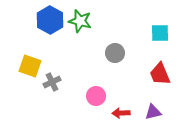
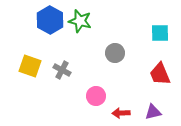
gray cross: moved 10 px right, 12 px up; rotated 36 degrees counterclockwise
